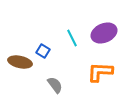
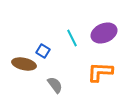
brown ellipse: moved 4 px right, 2 px down
